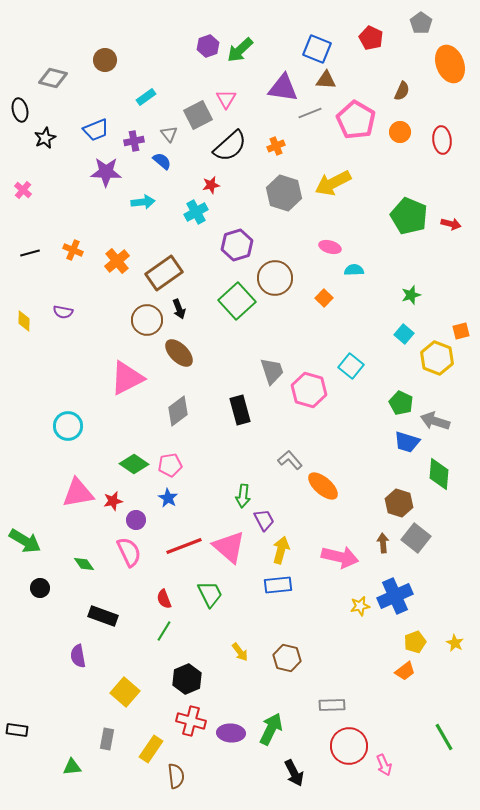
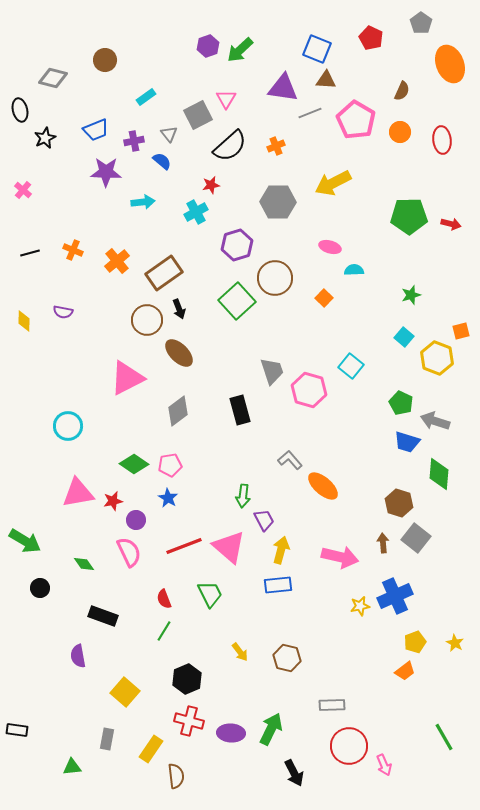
gray hexagon at (284, 193): moved 6 px left, 9 px down; rotated 16 degrees counterclockwise
green pentagon at (409, 216): rotated 24 degrees counterclockwise
cyan square at (404, 334): moved 3 px down
red cross at (191, 721): moved 2 px left
